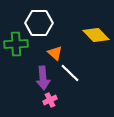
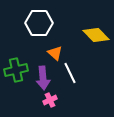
green cross: moved 26 px down; rotated 10 degrees counterclockwise
white line: rotated 20 degrees clockwise
